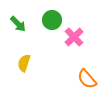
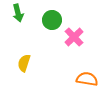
green arrow: moved 11 px up; rotated 30 degrees clockwise
orange semicircle: rotated 140 degrees clockwise
